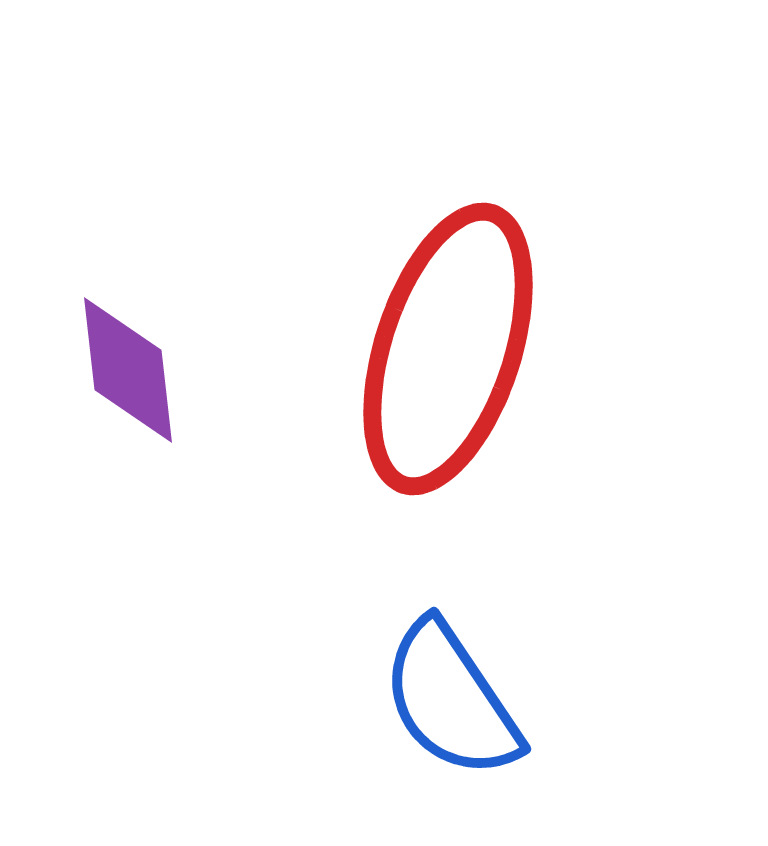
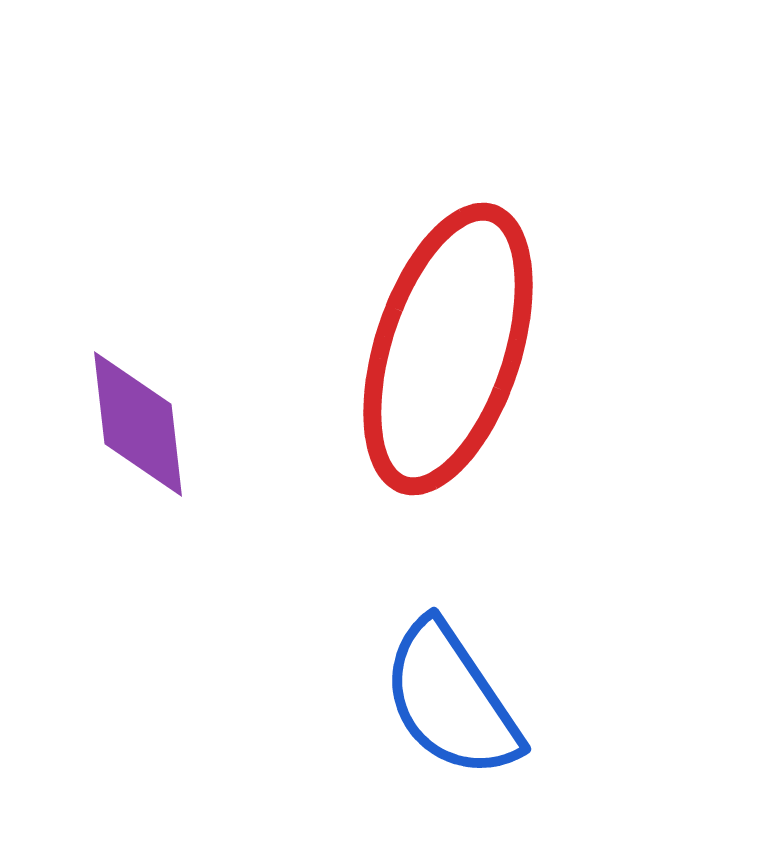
purple diamond: moved 10 px right, 54 px down
